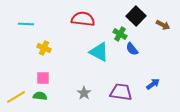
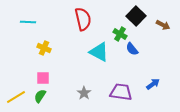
red semicircle: rotated 70 degrees clockwise
cyan line: moved 2 px right, 2 px up
green semicircle: rotated 64 degrees counterclockwise
